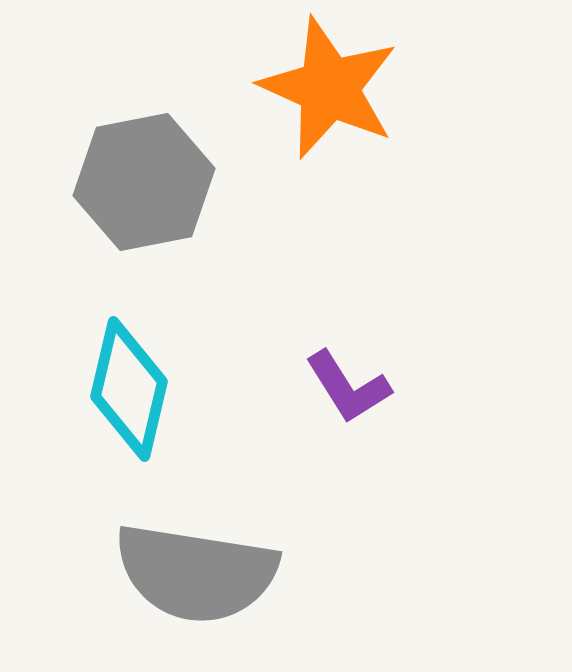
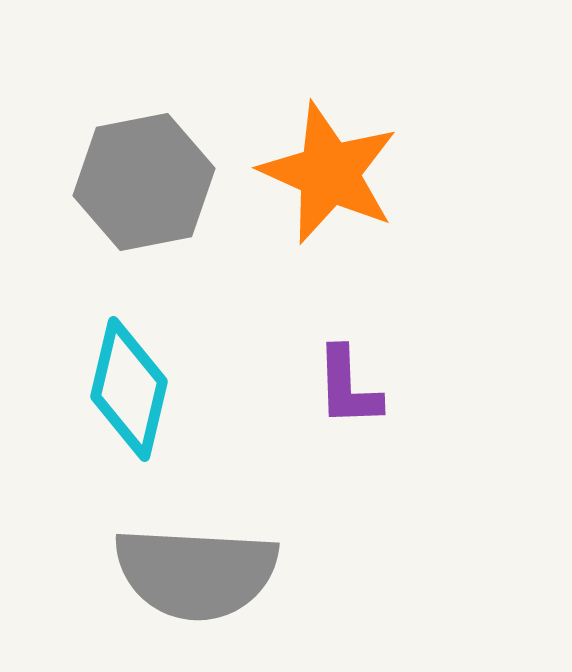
orange star: moved 85 px down
purple L-shape: rotated 30 degrees clockwise
gray semicircle: rotated 6 degrees counterclockwise
